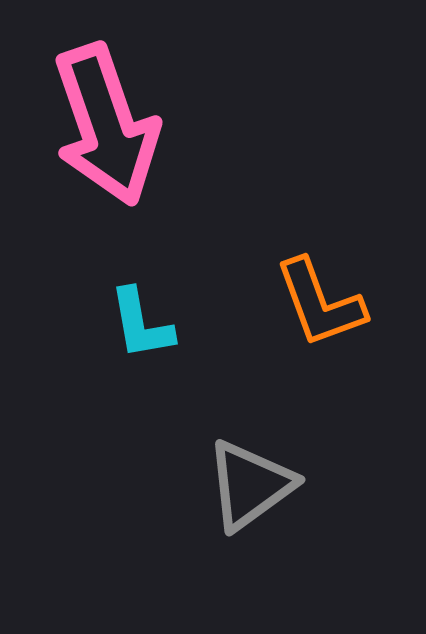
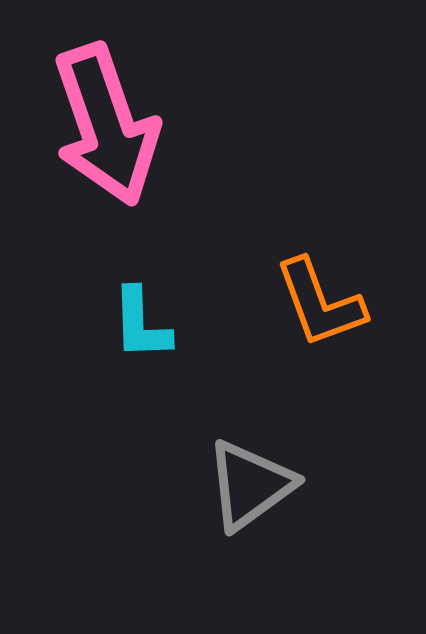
cyan L-shape: rotated 8 degrees clockwise
